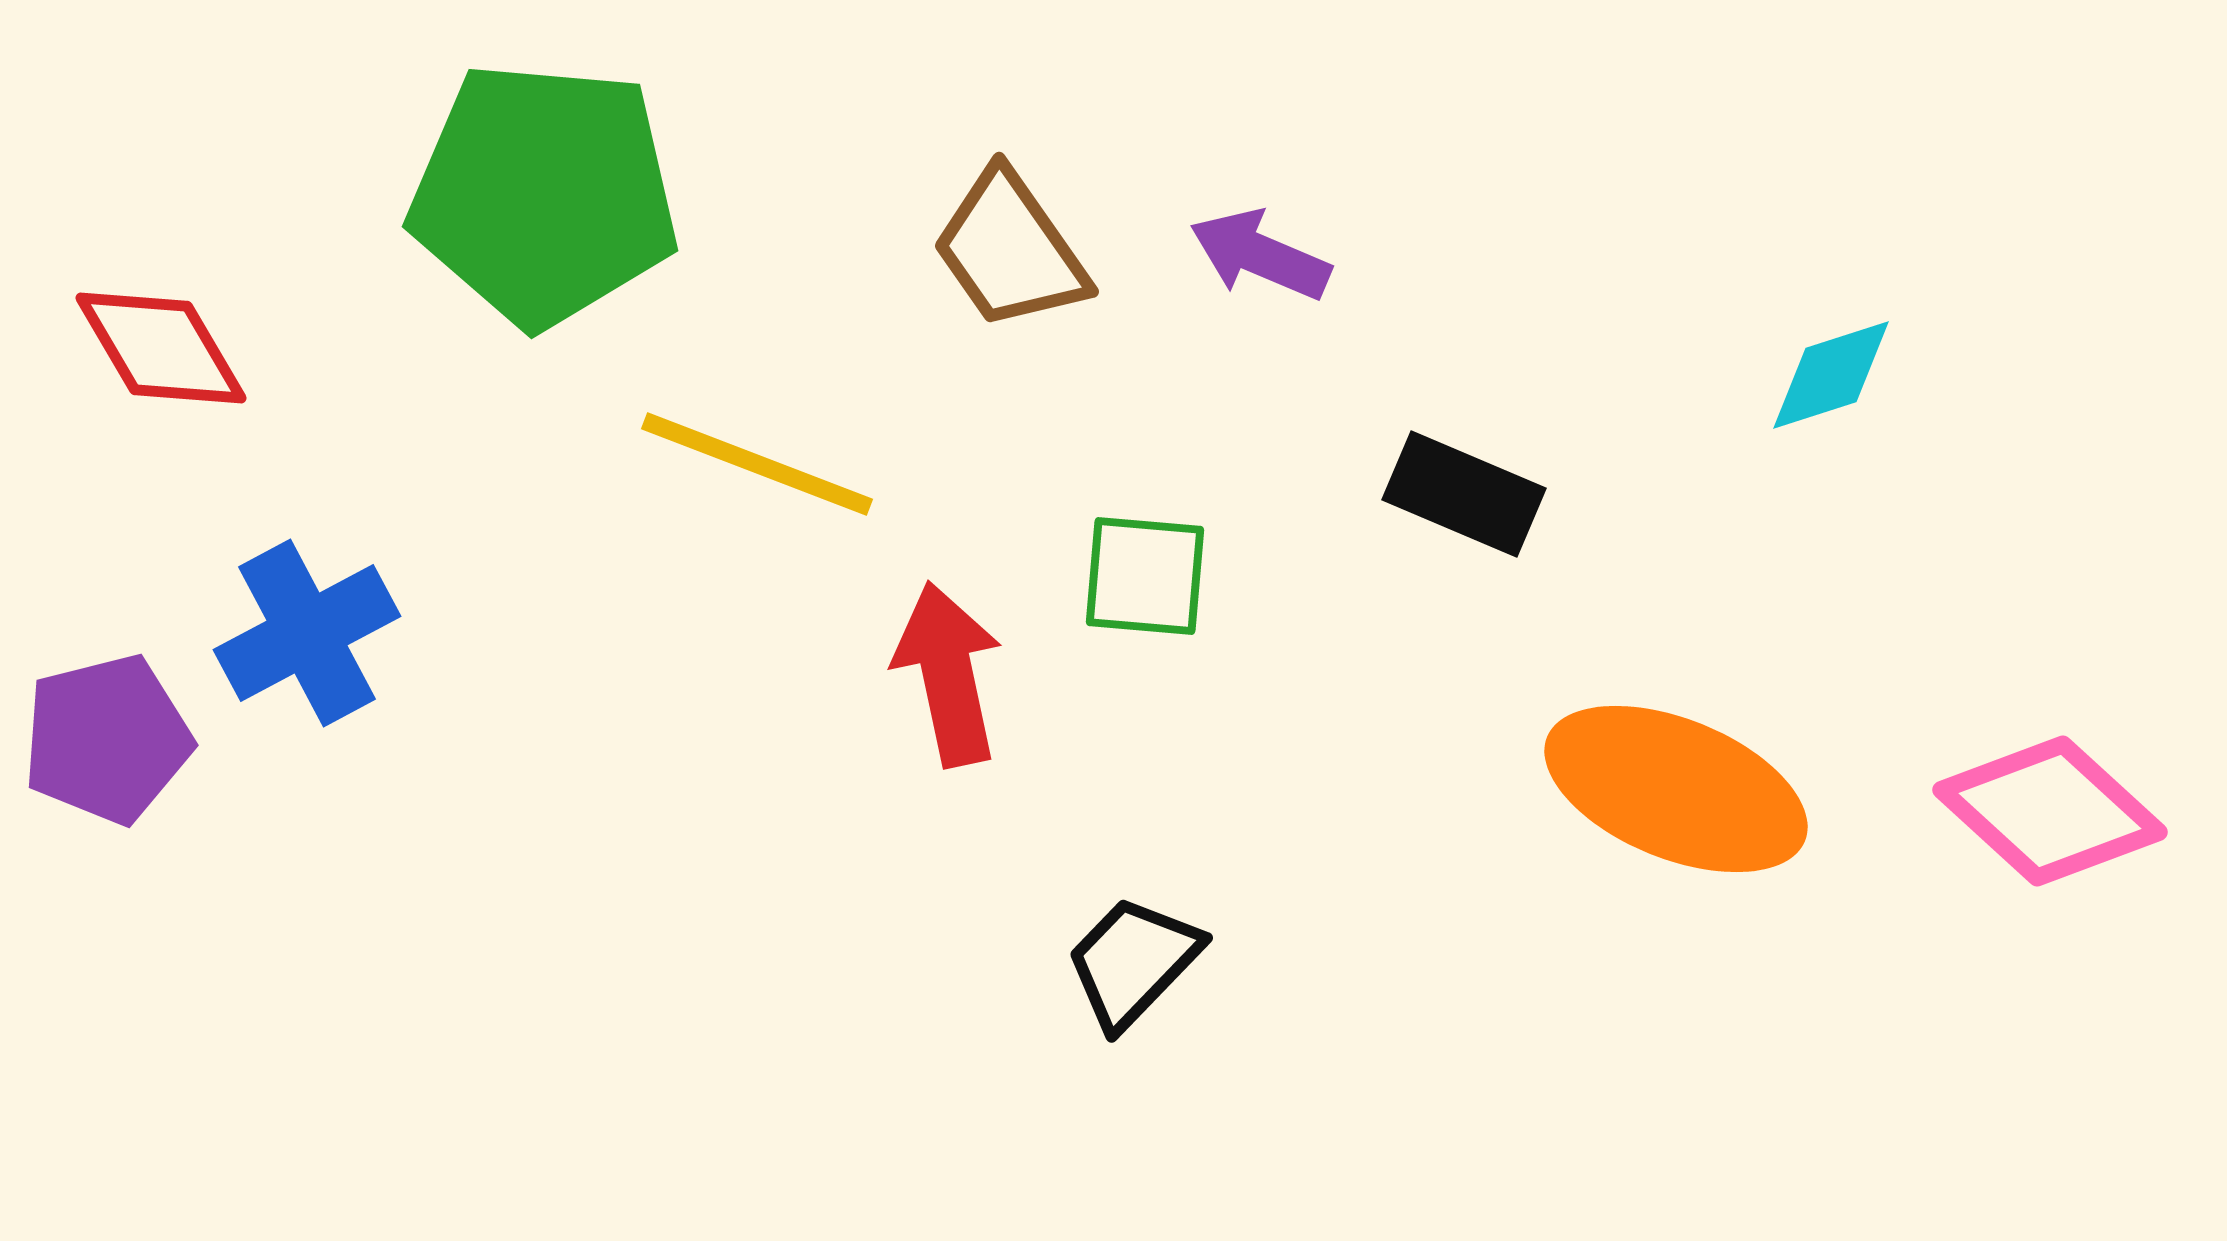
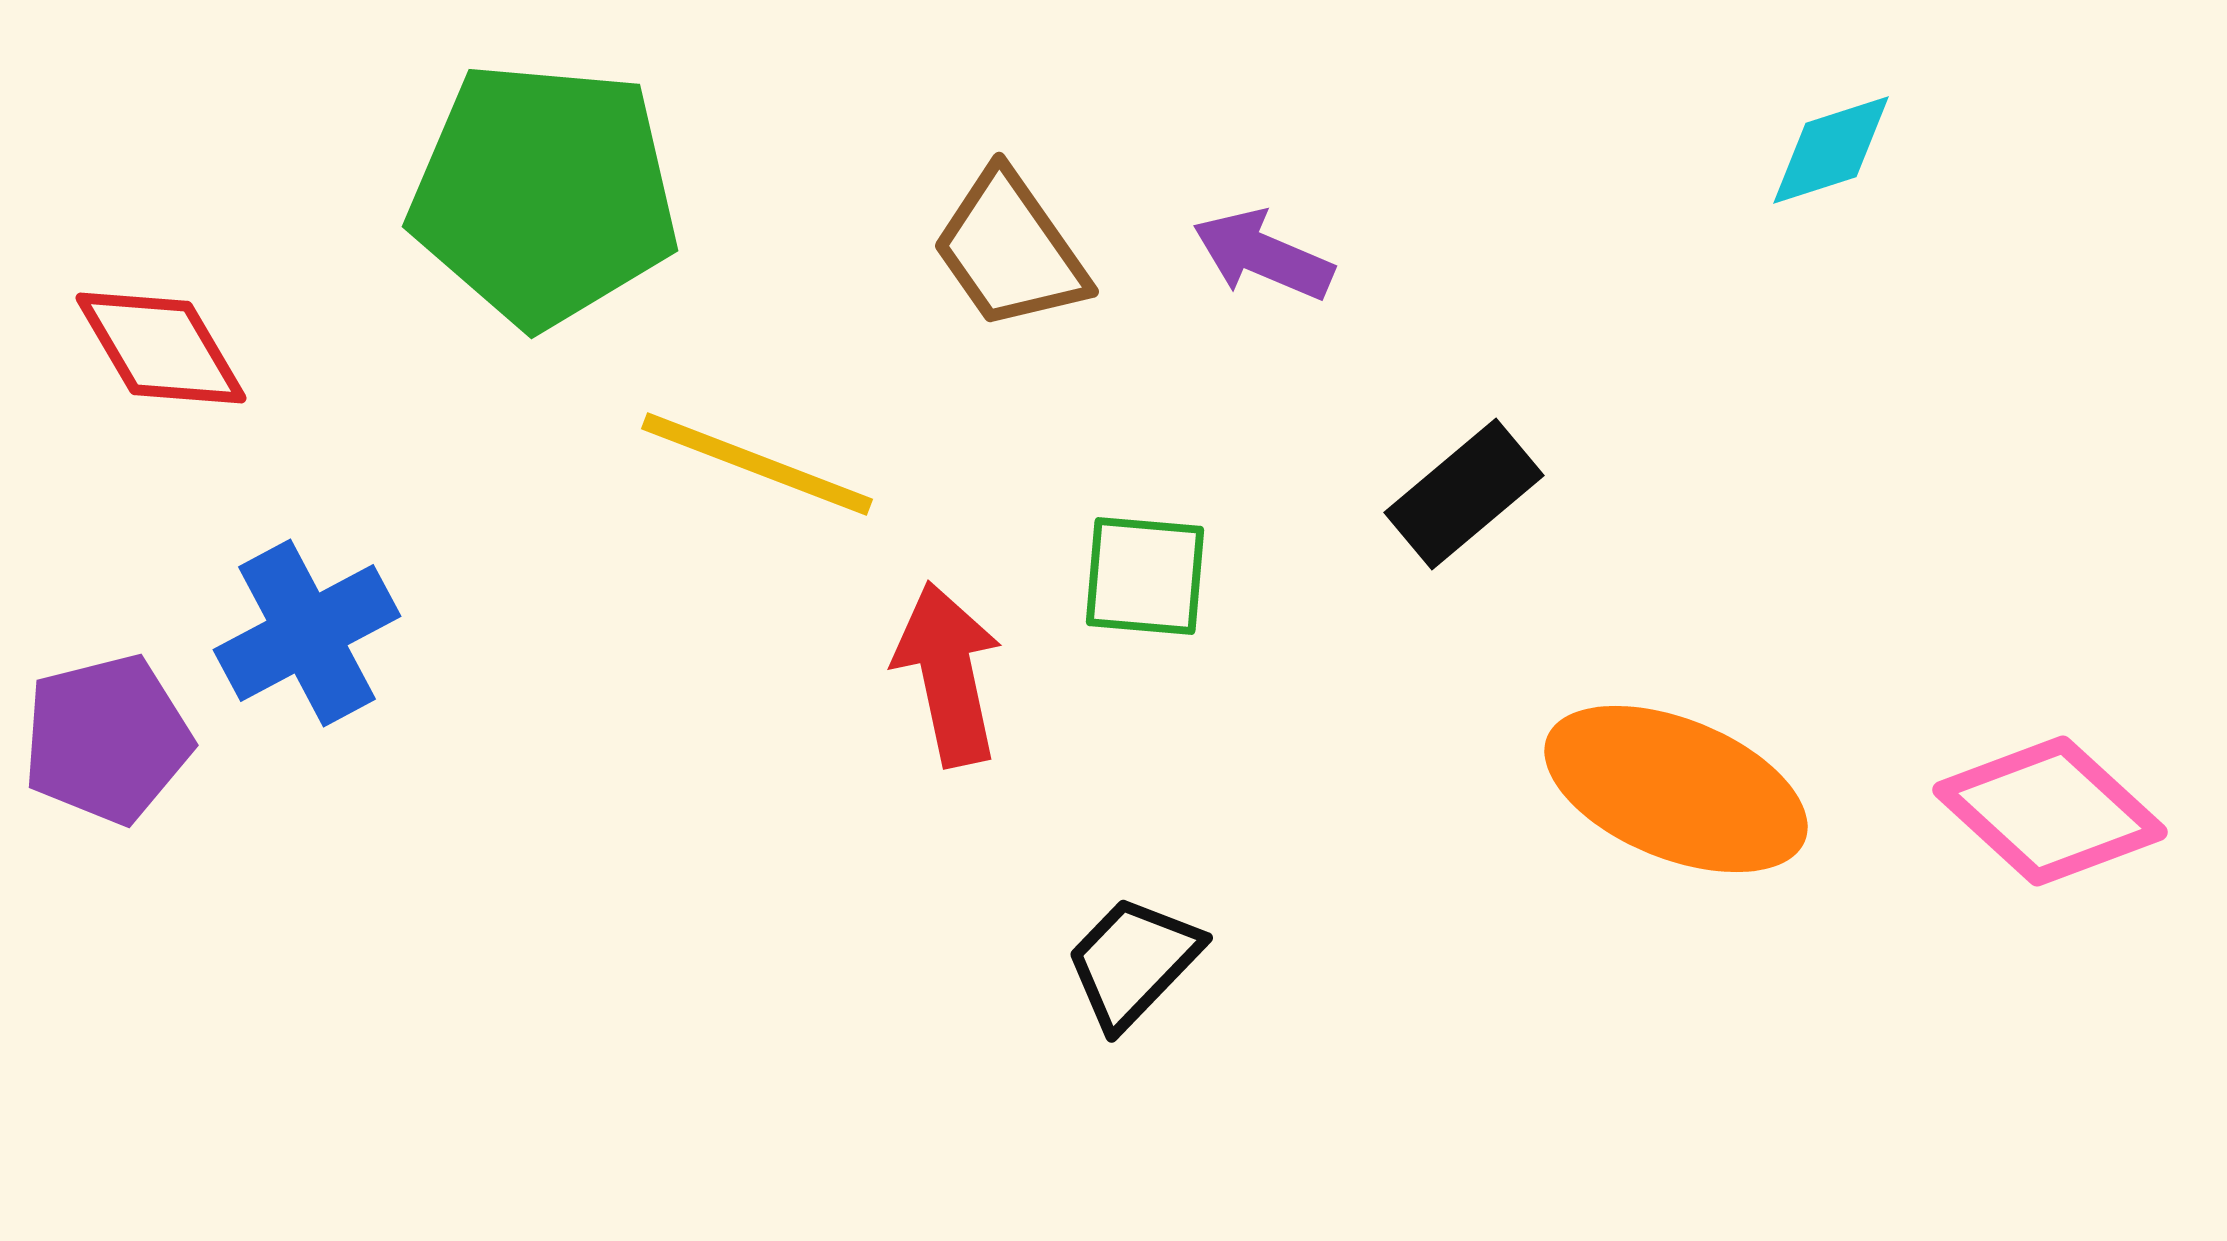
purple arrow: moved 3 px right
cyan diamond: moved 225 px up
black rectangle: rotated 63 degrees counterclockwise
